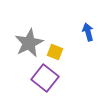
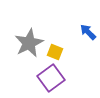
blue arrow: rotated 30 degrees counterclockwise
purple square: moved 6 px right; rotated 16 degrees clockwise
